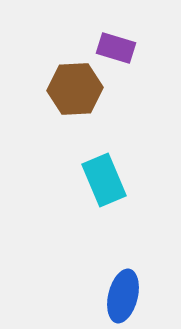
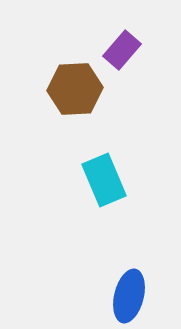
purple rectangle: moved 6 px right, 2 px down; rotated 66 degrees counterclockwise
blue ellipse: moved 6 px right
